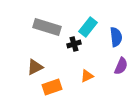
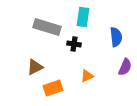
cyan rectangle: moved 5 px left, 10 px up; rotated 30 degrees counterclockwise
black cross: rotated 24 degrees clockwise
purple semicircle: moved 4 px right, 1 px down
orange rectangle: moved 1 px right, 1 px down
